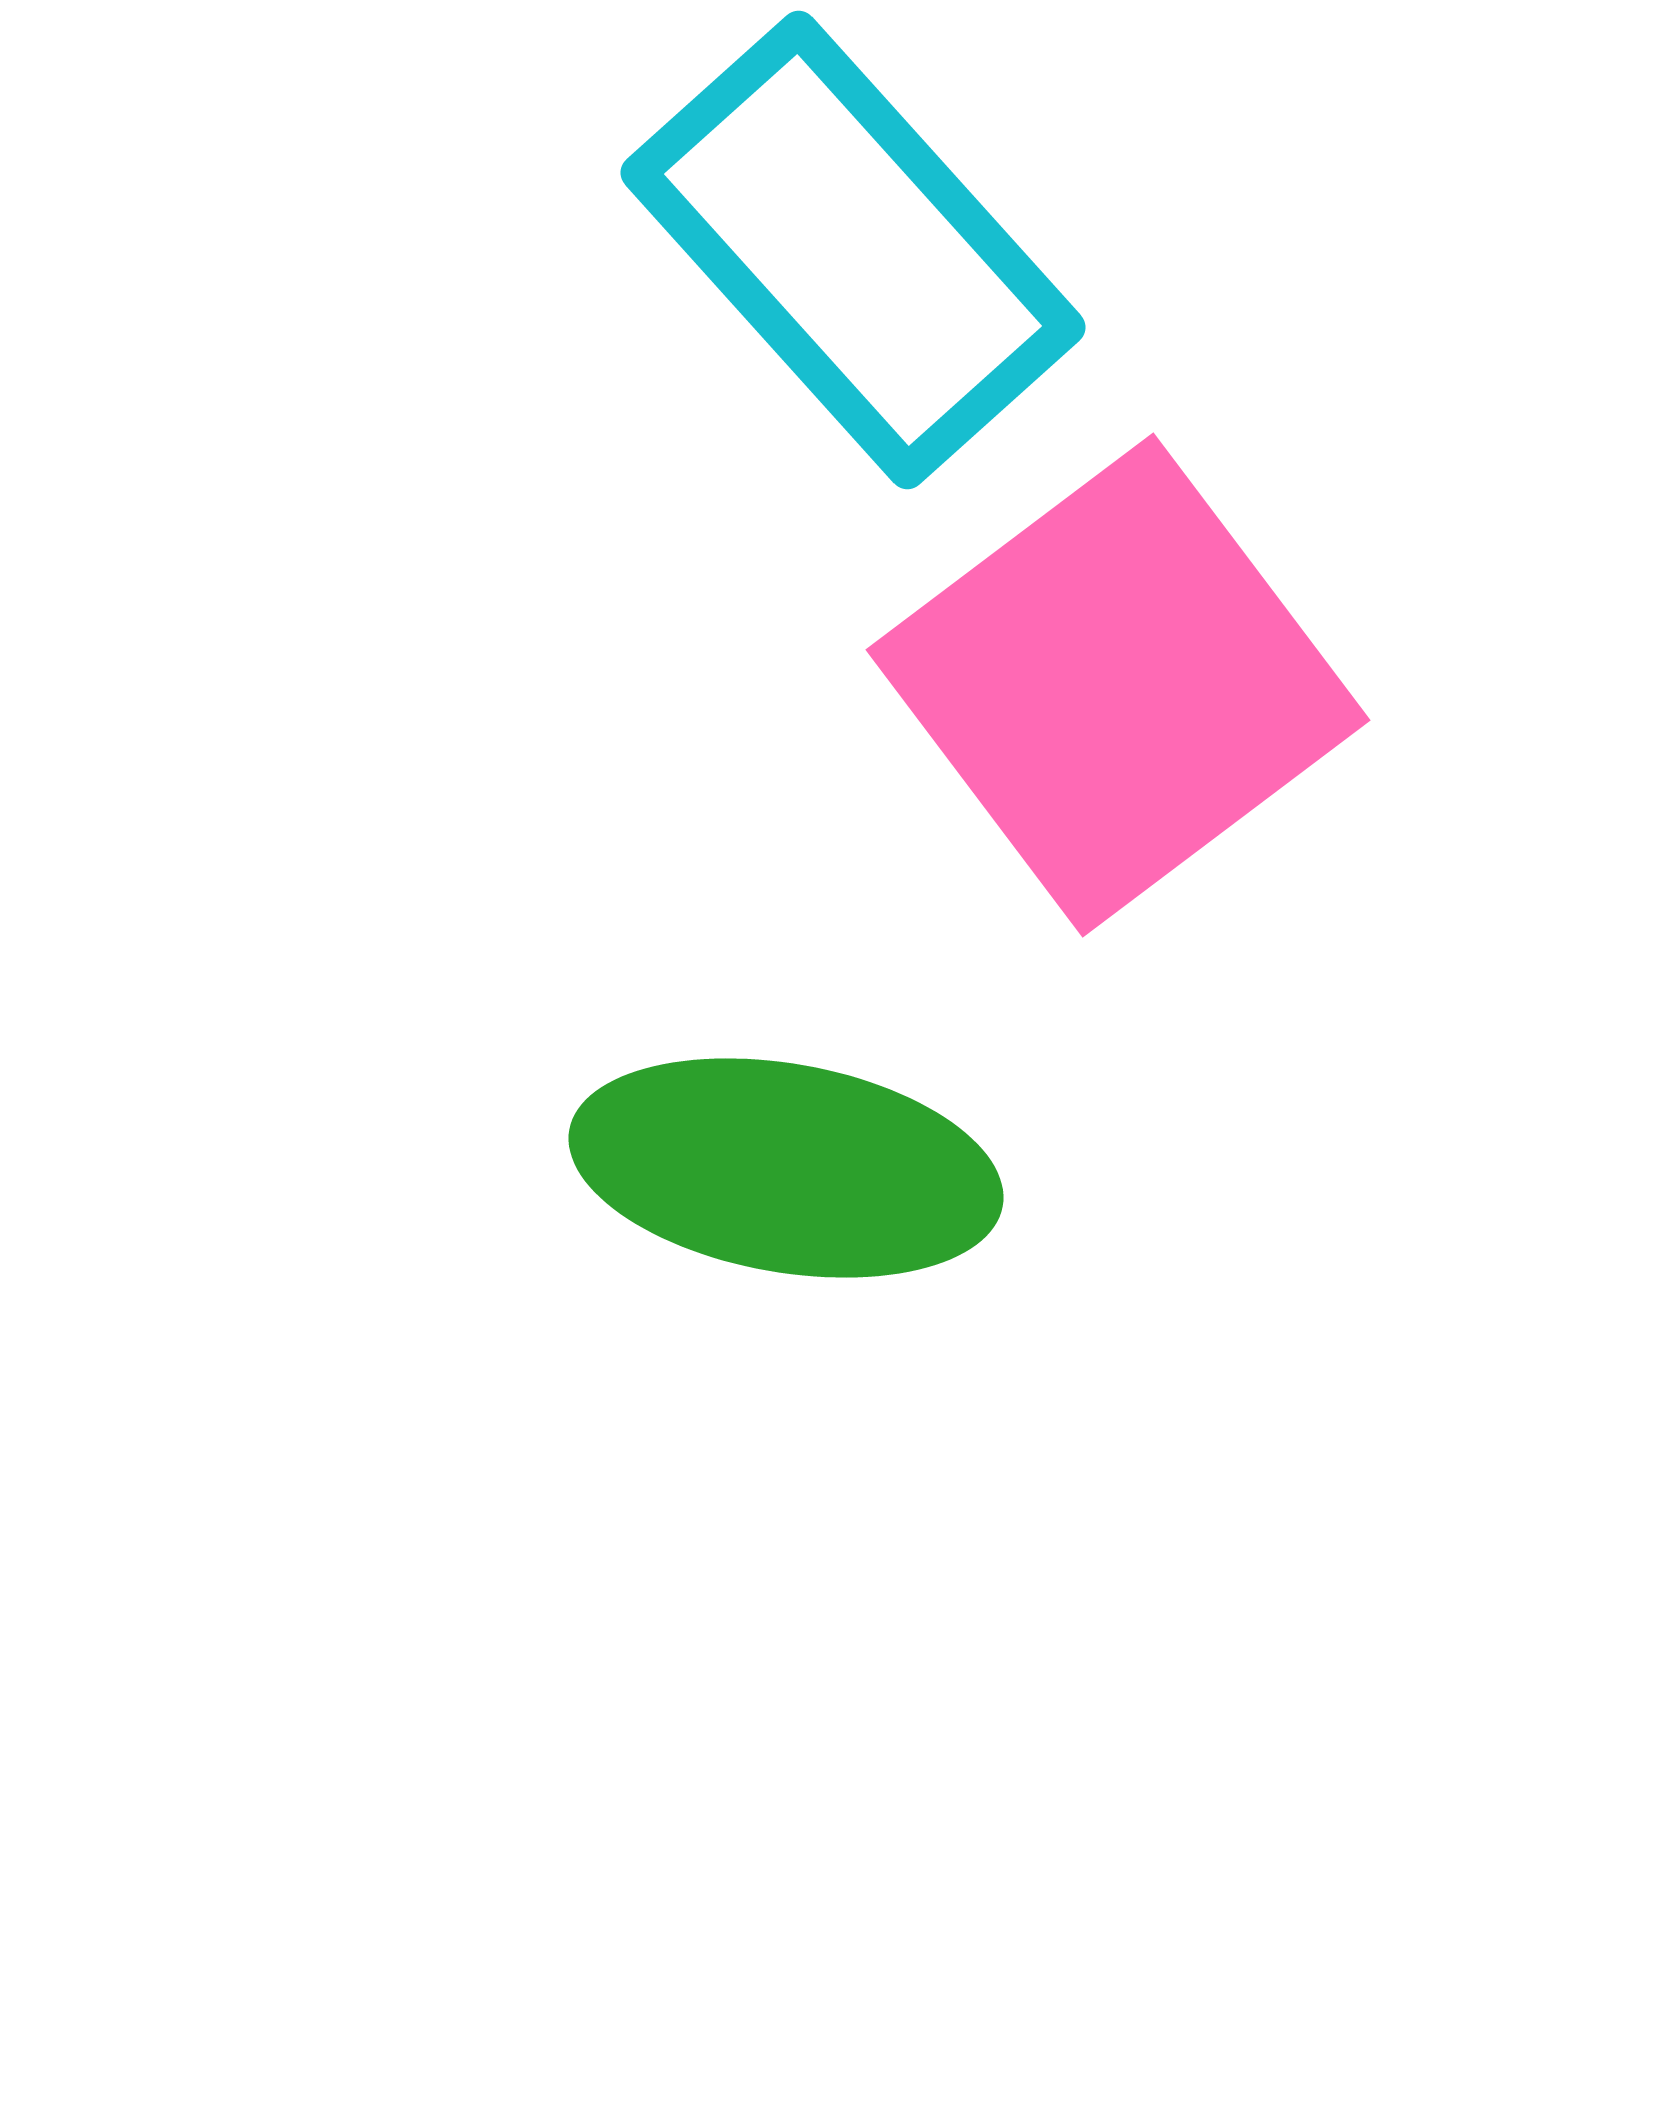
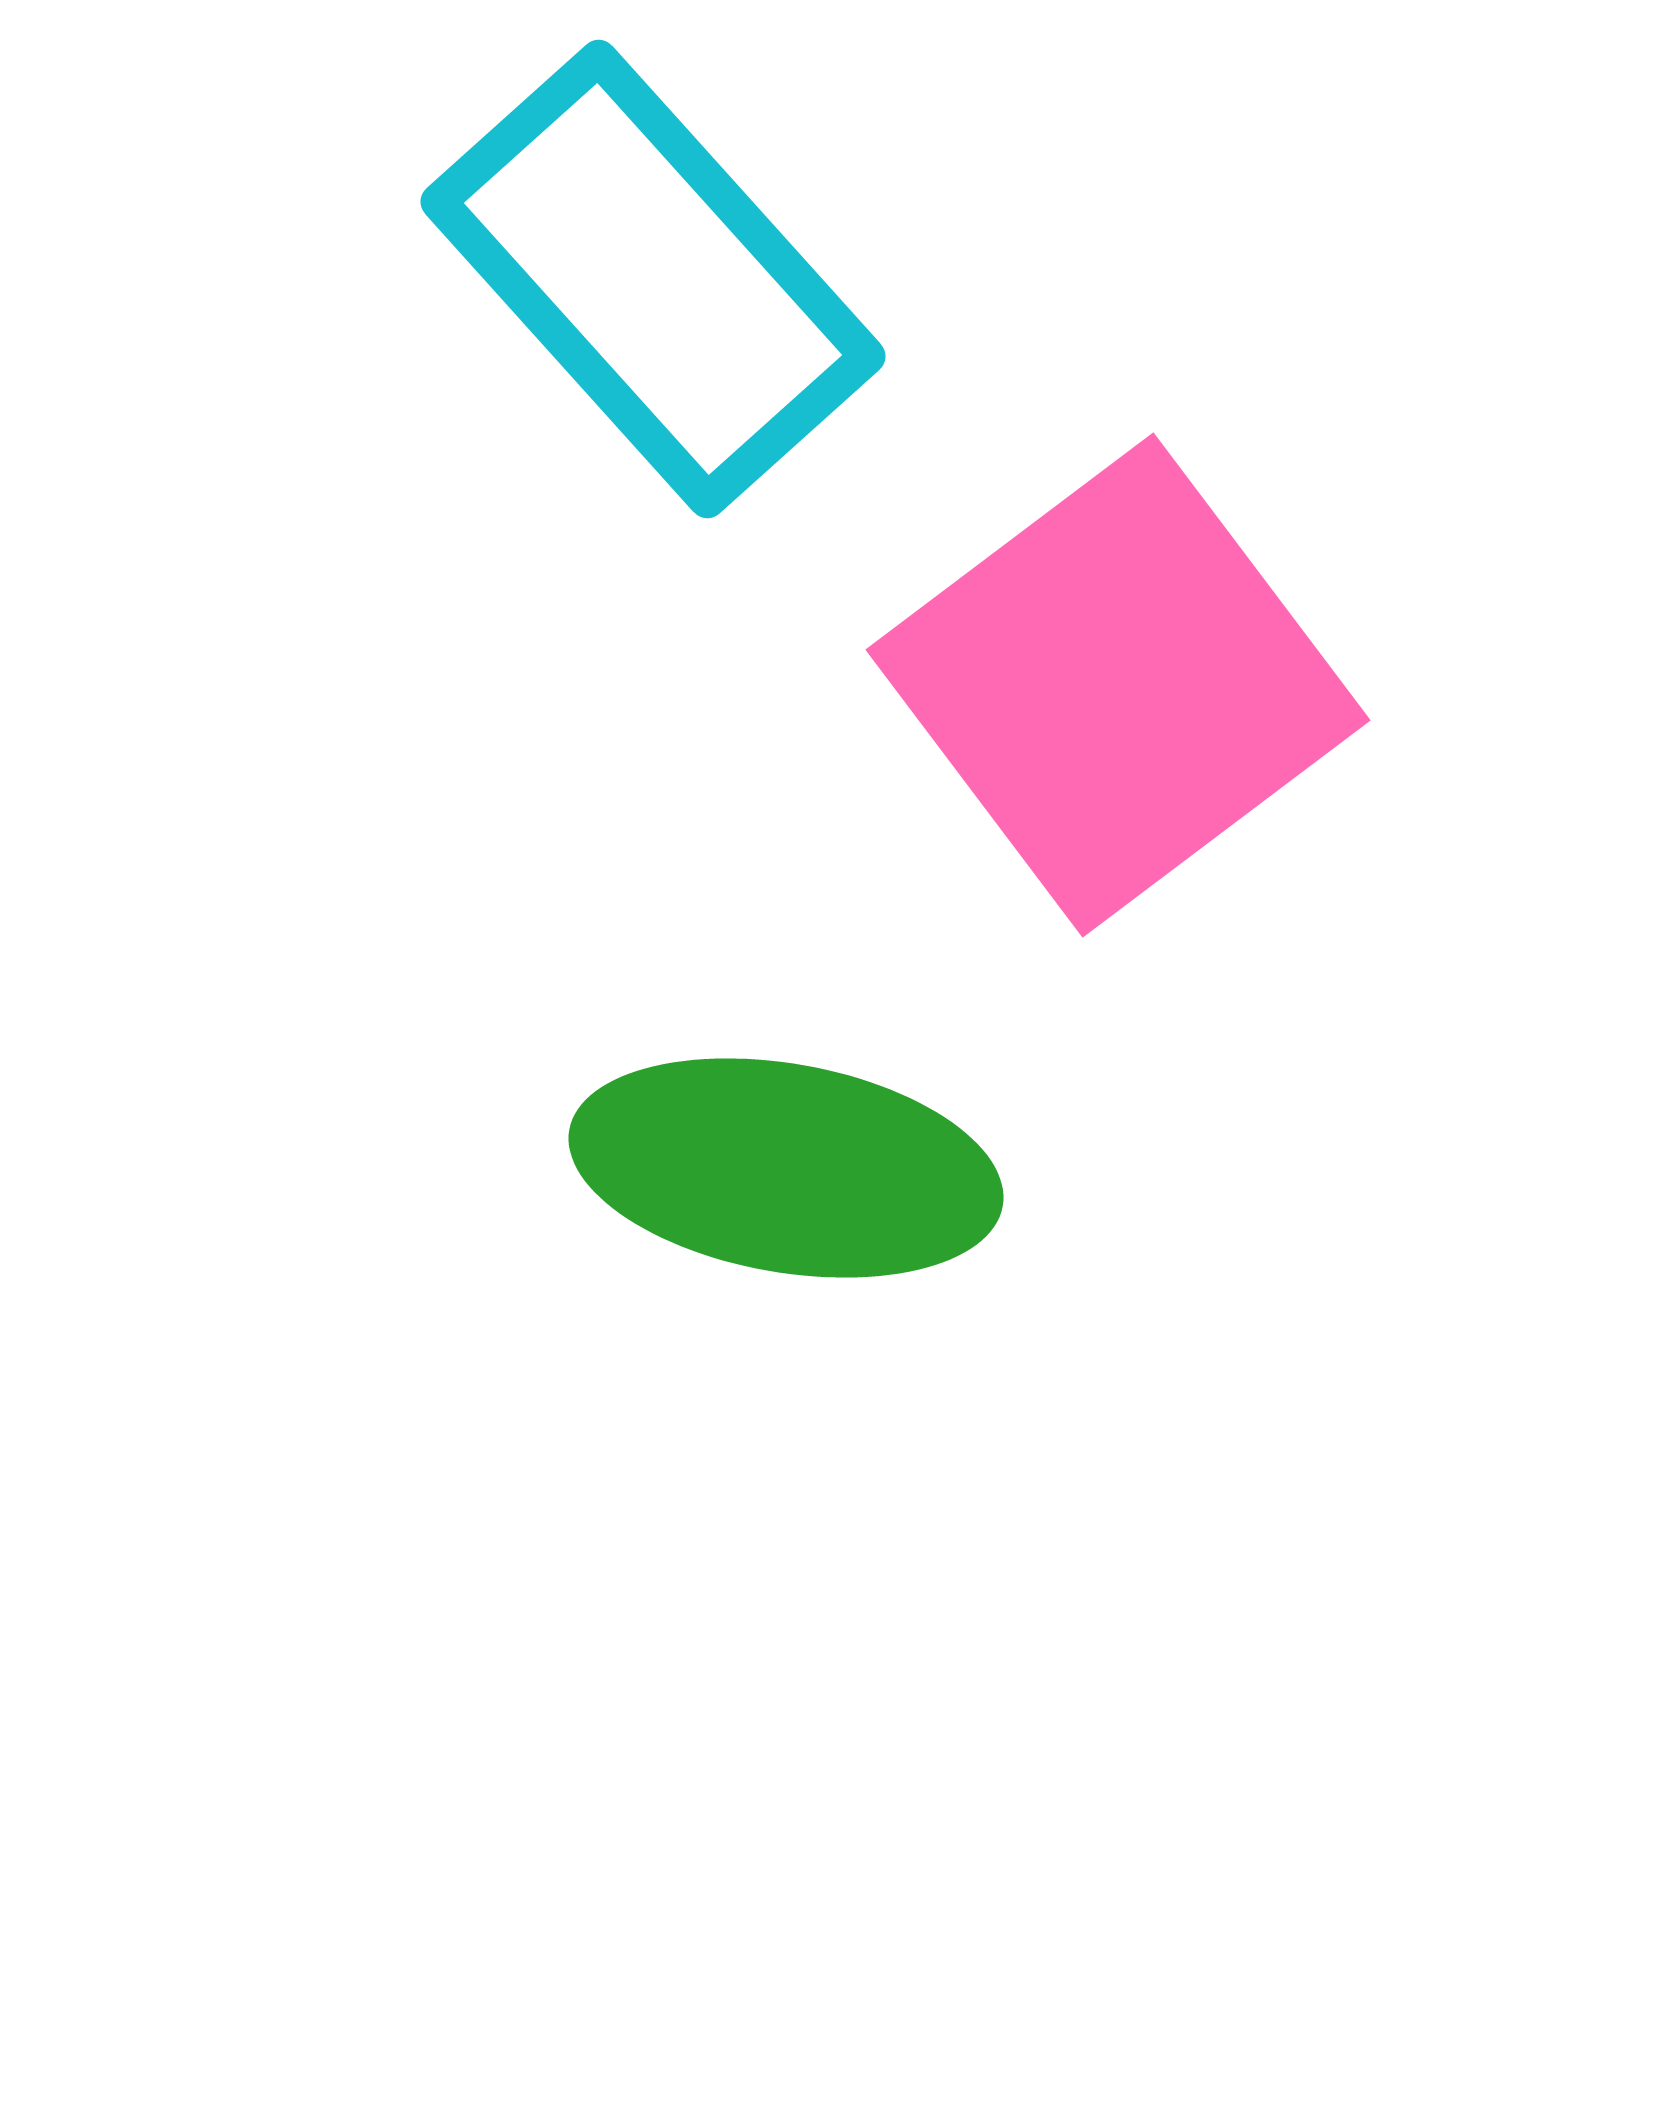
cyan rectangle: moved 200 px left, 29 px down
